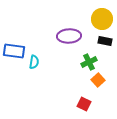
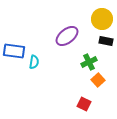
purple ellipse: moved 2 px left; rotated 35 degrees counterclockwise
black rectangle: moved 1 px right
